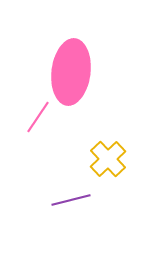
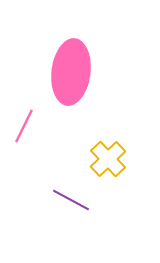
pink line: moved 14 px left, 9 px down; rotated 8 degrees counterclockwise
purple line: rotated 42 degrees clockwise
